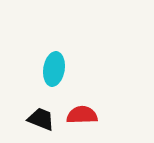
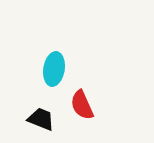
red semicircle: moved 10 px up; rotated 112 degrees counterclockwise
